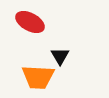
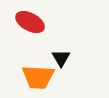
black triangle: moved 1 px right, 2 px down
